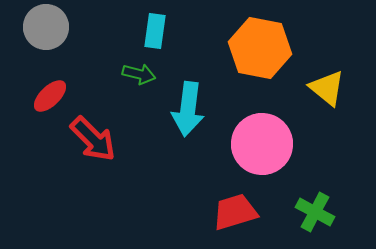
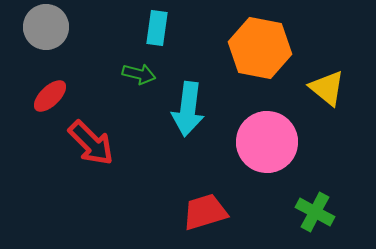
cyan rectangle: moved 2 px right, 3 px up
red arrow: moved 2 px left, 4 px down
pink circle: moved 5 px right, 2 px up
red trapezoid: moved 30 px left
